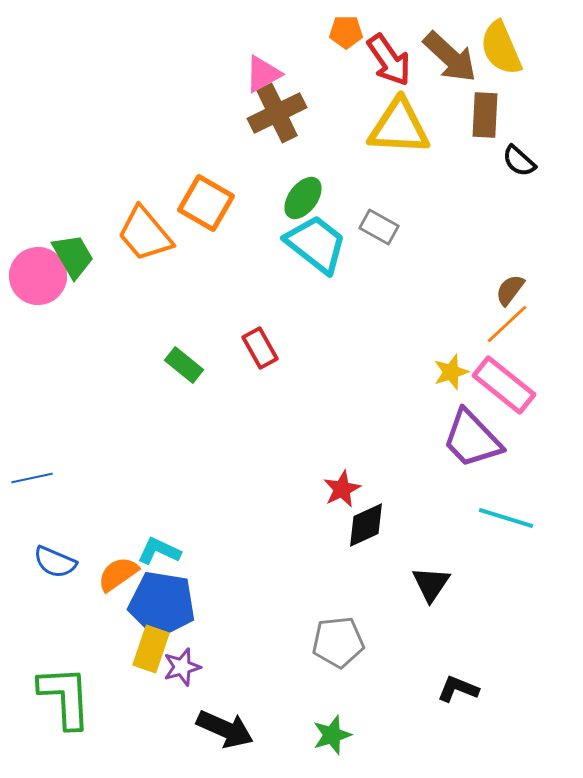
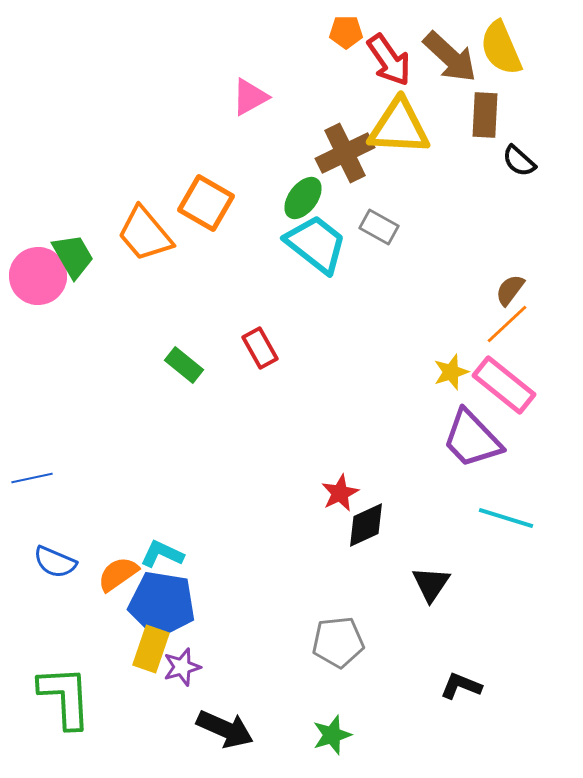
pink triangle: moved 13 px left, 23 px down
brown cross: moved 68 px right, 40 px down
red star: moved 2 px left, 4 px down
cyan L-shape: moved 3 px right, 3 px down
black L-shape: moved 3 px right, 3 px up
